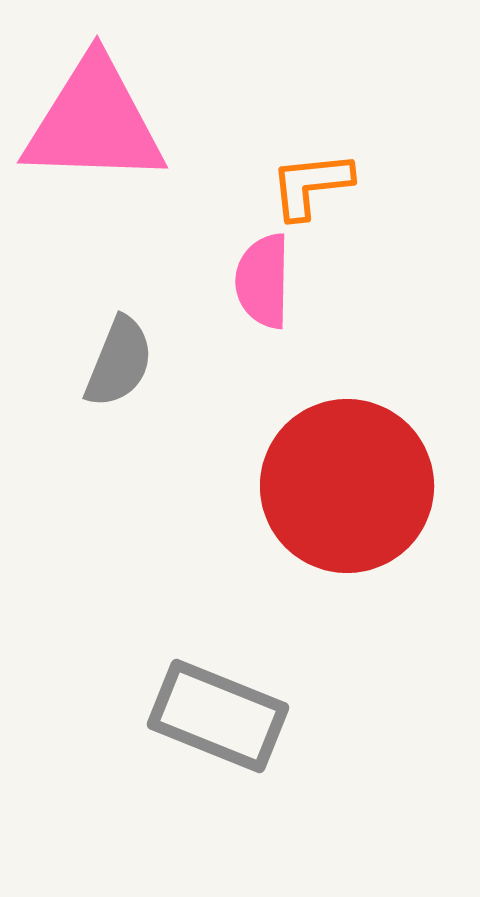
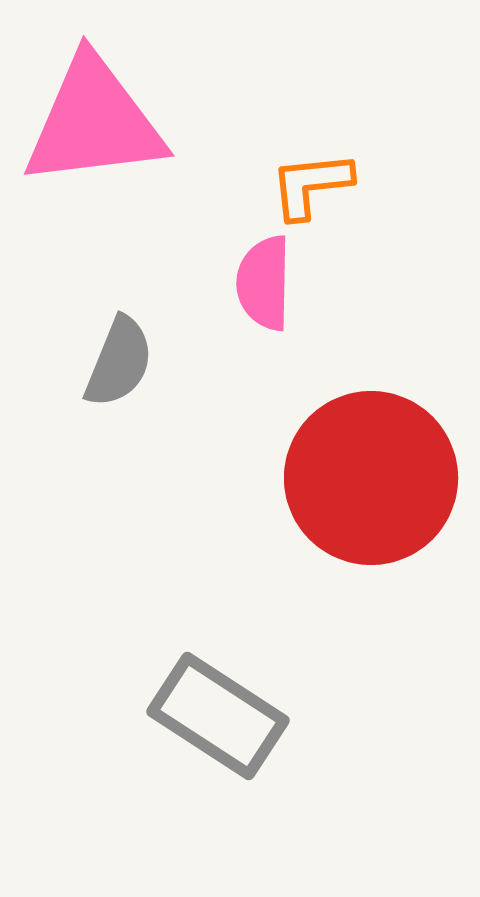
pink triangle: rotated 9 degrees counterclockwise
pink semicircle: moved 1 px right, 2 px down
red circle: moved 24 px right, 8 px up
gray rectangle: rotated 11 degrees clockwise
